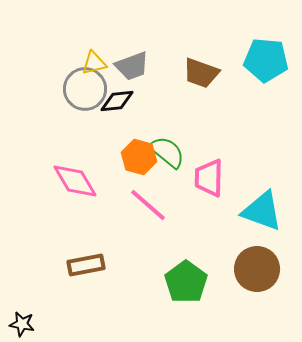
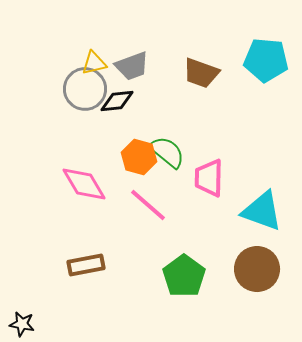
pink diamond: moved 9 px right, 3 px down
green pentagon: moved 2 px left, 6 px up
